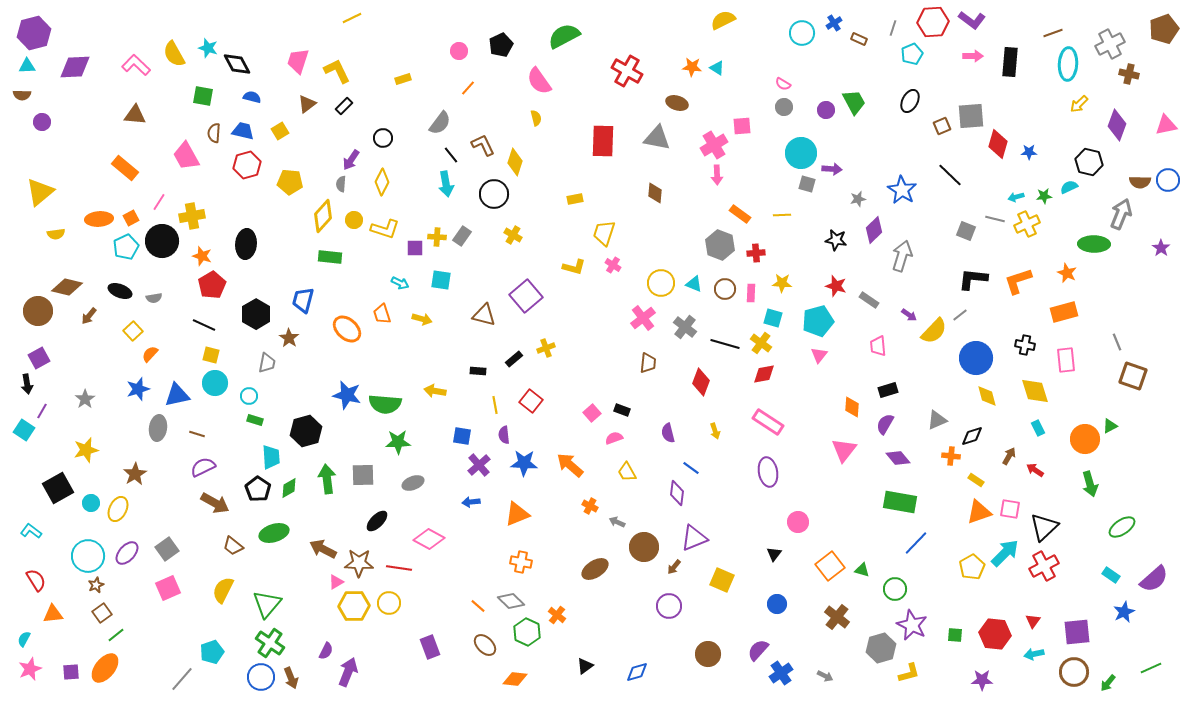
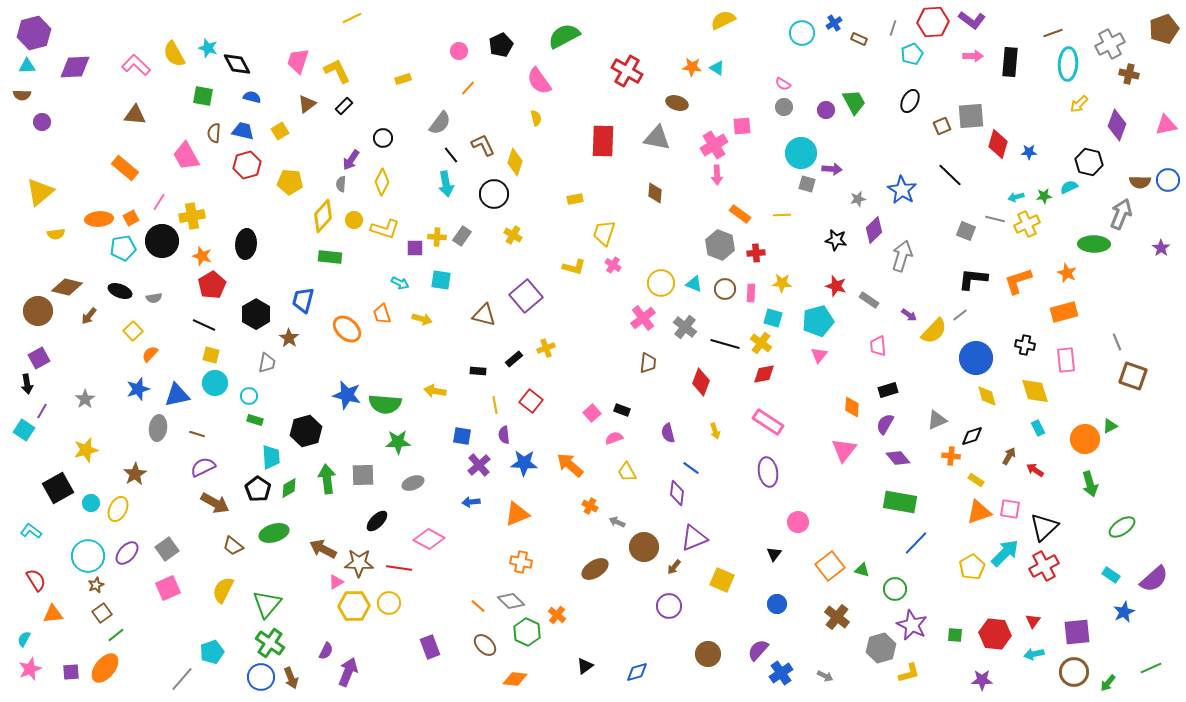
cyan pentagon at (126, 247): moved 3 px left, 1 px down; rotated 15 degrees clockwise
